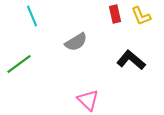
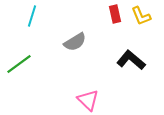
cyan line: rotated 40 degrees clockwise
gray semicircle: moved 1 px left
